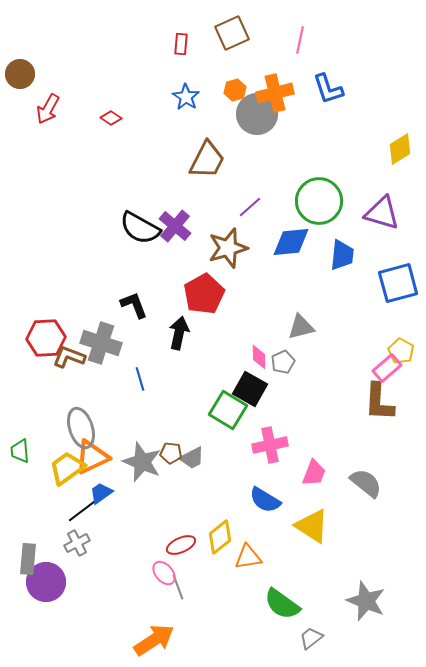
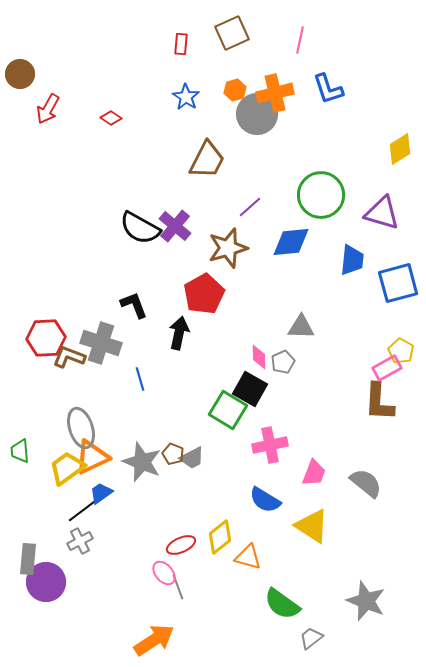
green circle at (319, 201): moved 2 px right, 6 px up
blue trapezoid at (342, 255): moved 10 px right, 5 px down
gray triangle at (301, 327): rotated 16 degrees clockwise
pink rectangle at (387, 368): rotated 12 degrees clockwise
brown pentagon at (171, 453): moved 2 px right, 1 px down; rotated 15 degrees clockwise
gray cross at (77, 543): moved 3 px right, 2 px up
orange triangle at (248, 557): rotated 24 degrees clockwise
